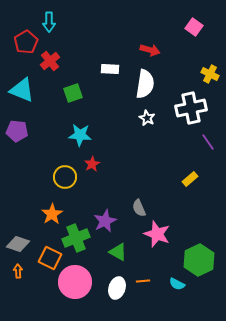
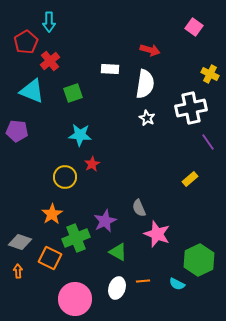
cyan triangle: moved 10 px right, 1 px down
gray diamond: moved 2 px right, 2 px up
pink circle: moved 17 px down
